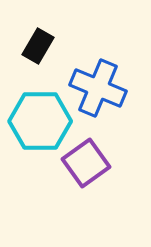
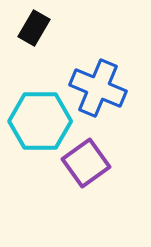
black rectangle: moved 4 px left, 18 px up
